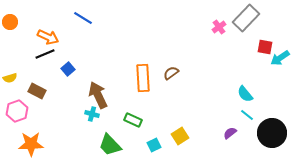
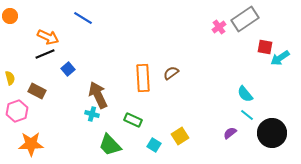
gray rectangle: moved 1 px left, 1 px down; rotated 12 degrees clockwise
orange circle: moved 6 px up
yellow semicircle: rotated 88 degrees counterclockwise
cyan square: rotated 32 degrees counterclockwise
